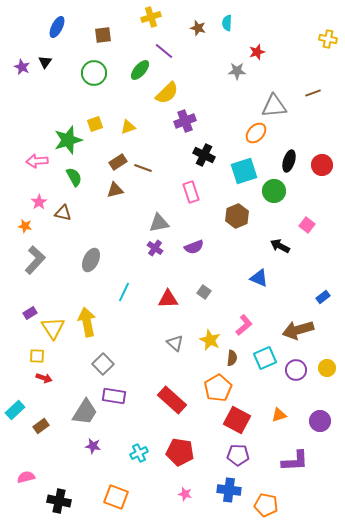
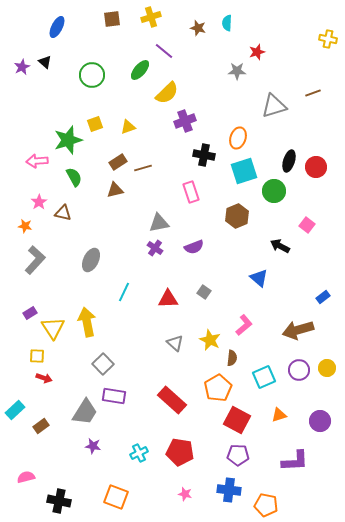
brown square at (103, 35): moved 9 px right, 16 px up
black triangle at (45, 62): rotated 24 degrees counterclockwise
purple star at (22, 67): rotated 21 degrees clockwise
green circle at (94, 73): moved 2 px left, 2 px down
gray triangle at (274, 106): rotated 12 degrees counterclockwise
orange ellipse at (256, 133): moved 18 px left, 5 px down; rotated 25 degrees counterclockwise
black cross at (204, 155): rotated 15 degrees counterclockwise
red circle at (322, 165): moved 6 px left, 2 px down
brown line at (143, 168): rotated 36 degrees counterclockwise
blue triangle at (259, 278): rotated 18 degrees clockwise
cyan square at (265, 358): moved 1 px left, 19 px down
purple circle at (296, 370): moved 3 px right
